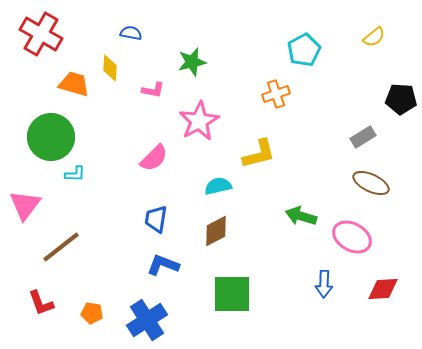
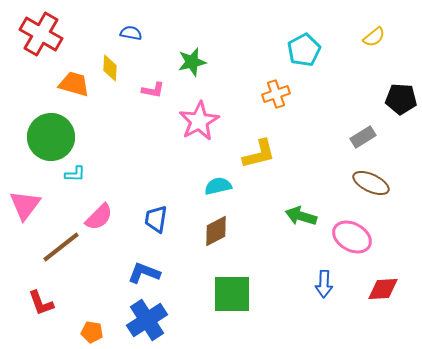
pink semicircle: moved 55 px left, 59 px down
blue L-shape: moved 19 px left, 8 px down
orange pentagon: moved 19 px down
